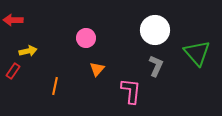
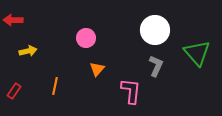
red rectangle: moved 1 px right, 20 px down
